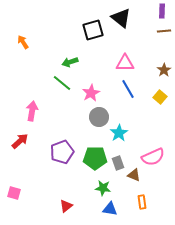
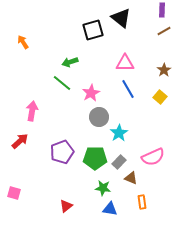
purple rectangle: moved 1 px up
brown line: rotated 24 degrees counterclockwise
gray rectangle: moved 1 px right, 1 px up; rotated 64 degrees clockwise
brown triangle: moved 3 px left, 3 px down
